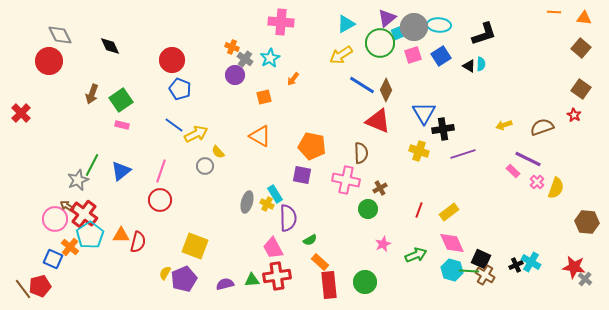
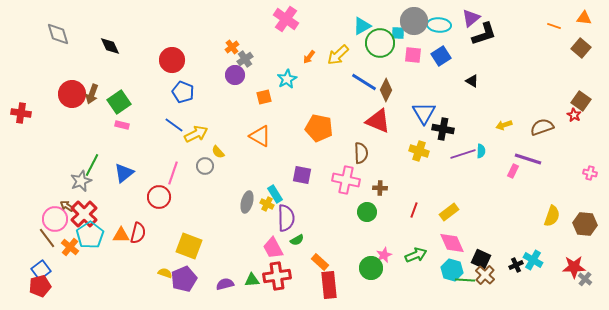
orange line at (554, 12): moved 14 px down; rotated 16 degrees clockwise
purple triangle at (387, 18): moved 84 px right
pink cross at (281, 22): moved 5 px right, 3 px up; rotated 30 degrees clockwise
cyan triangle at (346, 24): moved 16 px right, 2 px down
gray circle at (414, 27): moved 6 px up
cyan square at (398, 33): rotated 24 degrees clockwise
gray diamond at (60, 35): moved 2 px left, 1 px up; rotated 10 degrees clockwise
orange cross at (232, 47): rotated 32 degrees clockwise
yellow arrow at (341, 55): moved 3 px left; rotated 10 degrees counterclockwise
pink square at (413, 55): rotated 24 degrees clockwise
cyan star at (270, 58): moved 17 px right, 21 px down
gray cross at (245, 59): rotated 21 degrees clockwise
red circle at (49, 61): moved 23 px right, 33 px down
cyan semicircle at (481, 64): moved 87 px down
black triangle at (469, 66): moved 3 px right, 15 px down
orange arrow at (293, 79): moved 16 px right, 22 px up
blue line at (362, 85): moved 2 px right, 3 px up
blue pentagon at (180, 89): moved 3 px right, 3 px down
brown square at (581, 89): moved 12 px down
green square at (121, 100): moved 2 px left, 2 px down
red cross at (21, 113): rotated 36 degrees counterclockwise
black cross at (443, 129): rotated 20 degrees clockwise
orange pentagon at (312, 146): moved 7 px right, 18 px up
purple line at (528, 159): rotated 8 degrees counterclockwise
blue triangle at (121, 171): moved 3 px right, 2 px down
pink line at (161, 171): moved 12 px right, 2 px down
pink rectangle at (513, 171): rotated 72 degrees clockwise
gray star at (78, 180): moved 3 px right, 1 px down
pink cross at (537, 182): moved 53 px right, 9 px up; rotated 32 degrees counterclockwise
brown cross at (380, 188): rotated 32 degrees clockwise
yellow semicircle at (556, 188): moved 4 px left, 28 px down
red circle at (160, 200): moved 1 px left, 3 px up
green circle at (368, 209): moved 1 px left, 3 px down
red line at (419, 210): moved 5 px left
red cross at (84, 214): rotated 8 degrees clockwise
purple semicircle at (288, 218): moved 2 px left
brown hexagon at (587, 222): moved 2 px left, 2 px down
green semicircle at (310, 240): moved 13 px left
red semicircle at (138, 242): moved 9 px up
pink star at (383, 244): moved 1 px right, 11 px down
yellow square at (195, 246): moved 6 px left
blue square at (53, 259): moved 12 px left, 11 px down; rotated 30 degrees clockwise
cyan cross at (531, 262): moved 2 px right, 2 px up
red star at (574, 267): rotated 10 degrees counterclockwise
green line at (469, 271): moved 4 px left, 9 px down
yellow semicircle at (165, 273): rotated 80 degrees clockwise
brown cross at (485, 275): rotated 12 degrees clockwise
green circle at (365, 282): moved 6 px right, 14 px up
brown line at (23, 289): moved 24 px right, 51 px up
